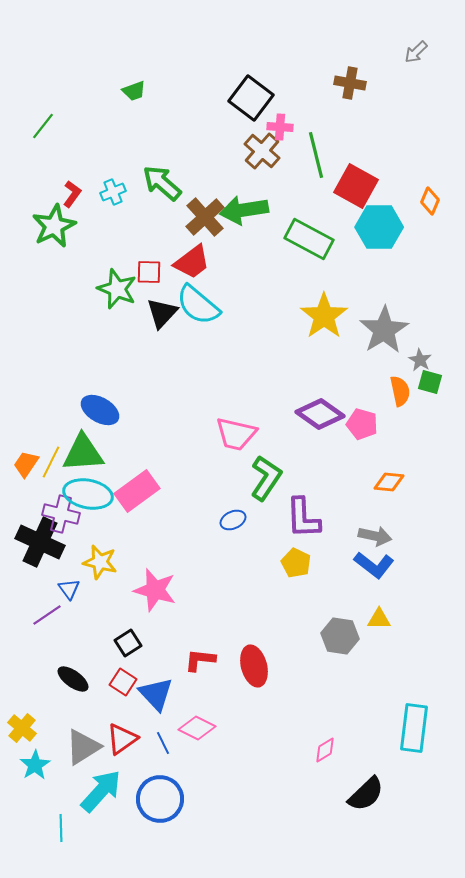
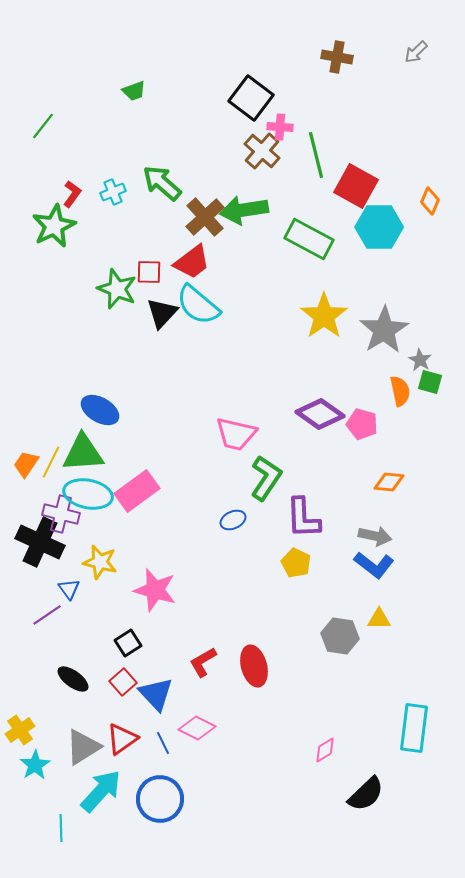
brown cross at (350, 83): moved 13 px left, 26 px up
red L-shape at (200, 660): moved 3 px right, 2 px down; rotated 36 degrees counterclockwise
red square at (123, 682): rotated 16 degrees clockwise
yellow cross at (22, 728): moved 2 px left, 2 px down; rotated 16 degrees clockwise
